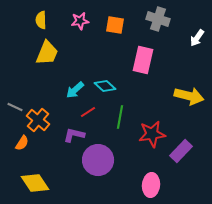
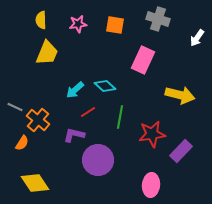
pink star: moved 2 px left, 3 px down
pink rectangle: rotated 12 degrees clockwise
yellow arrow: moved 9 px left, 1 px up
